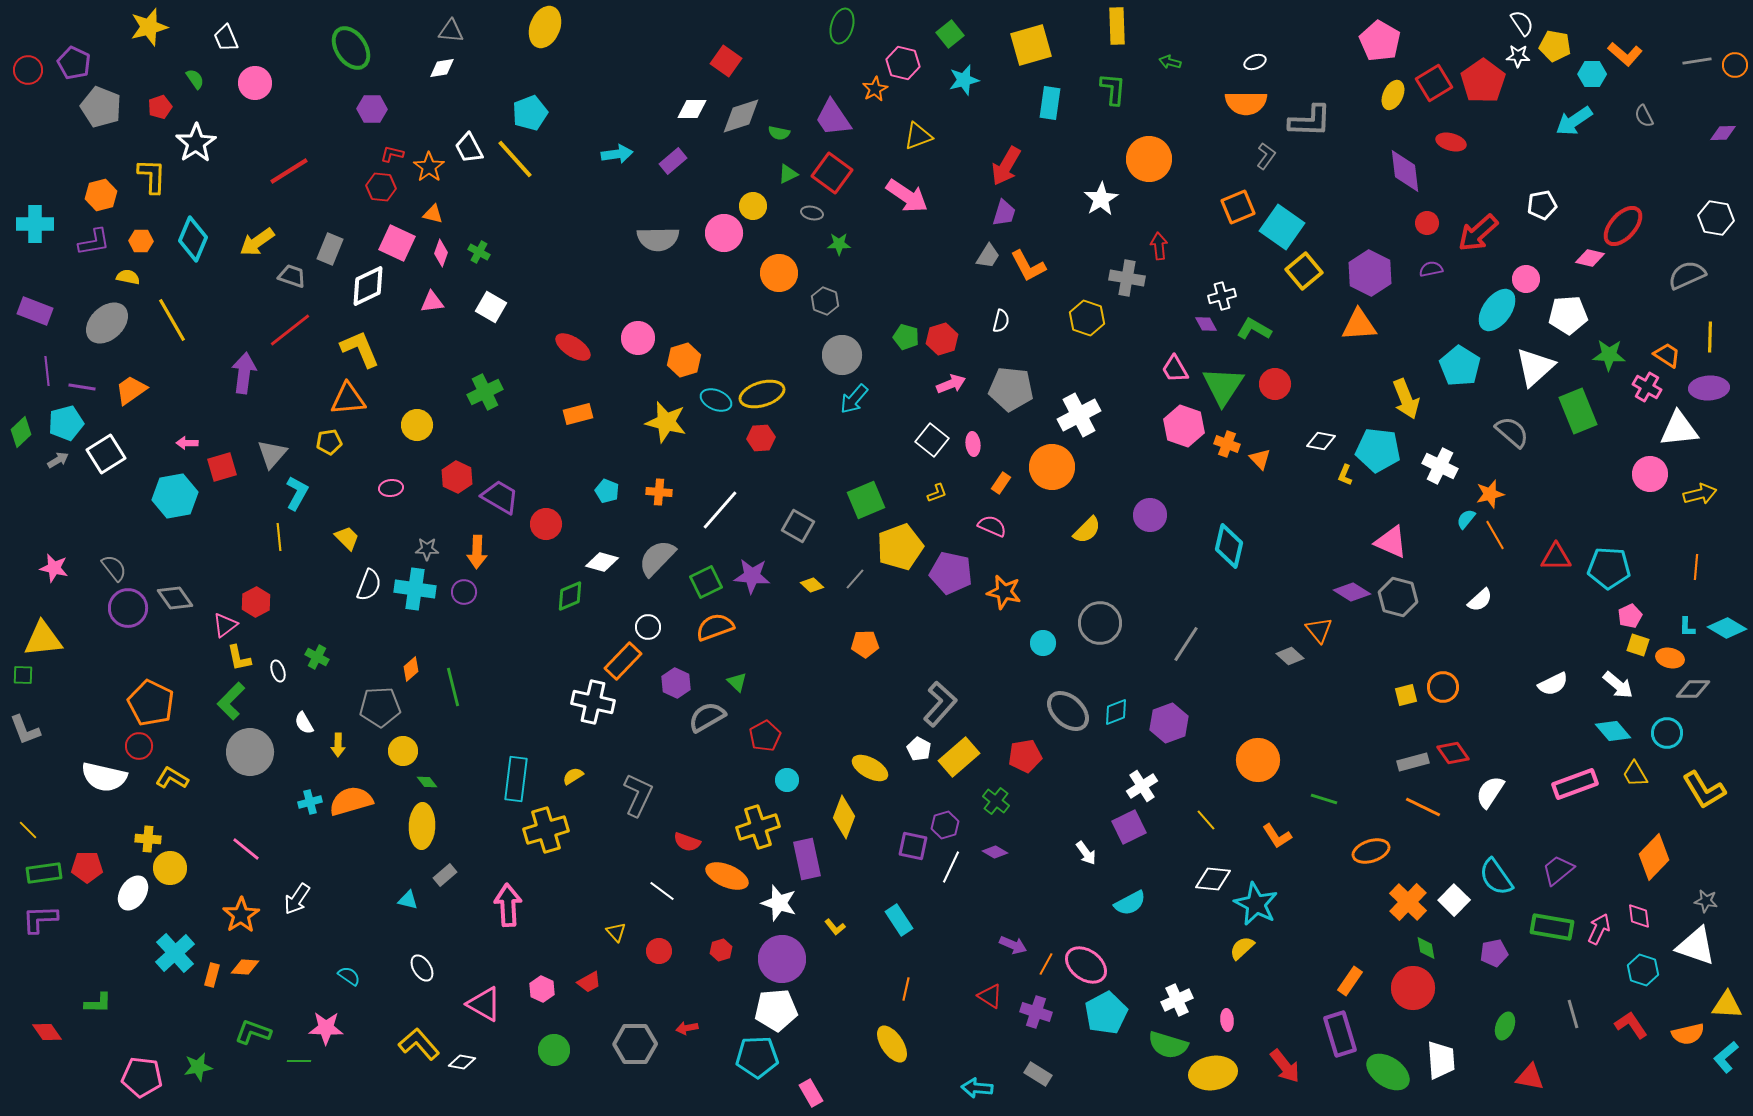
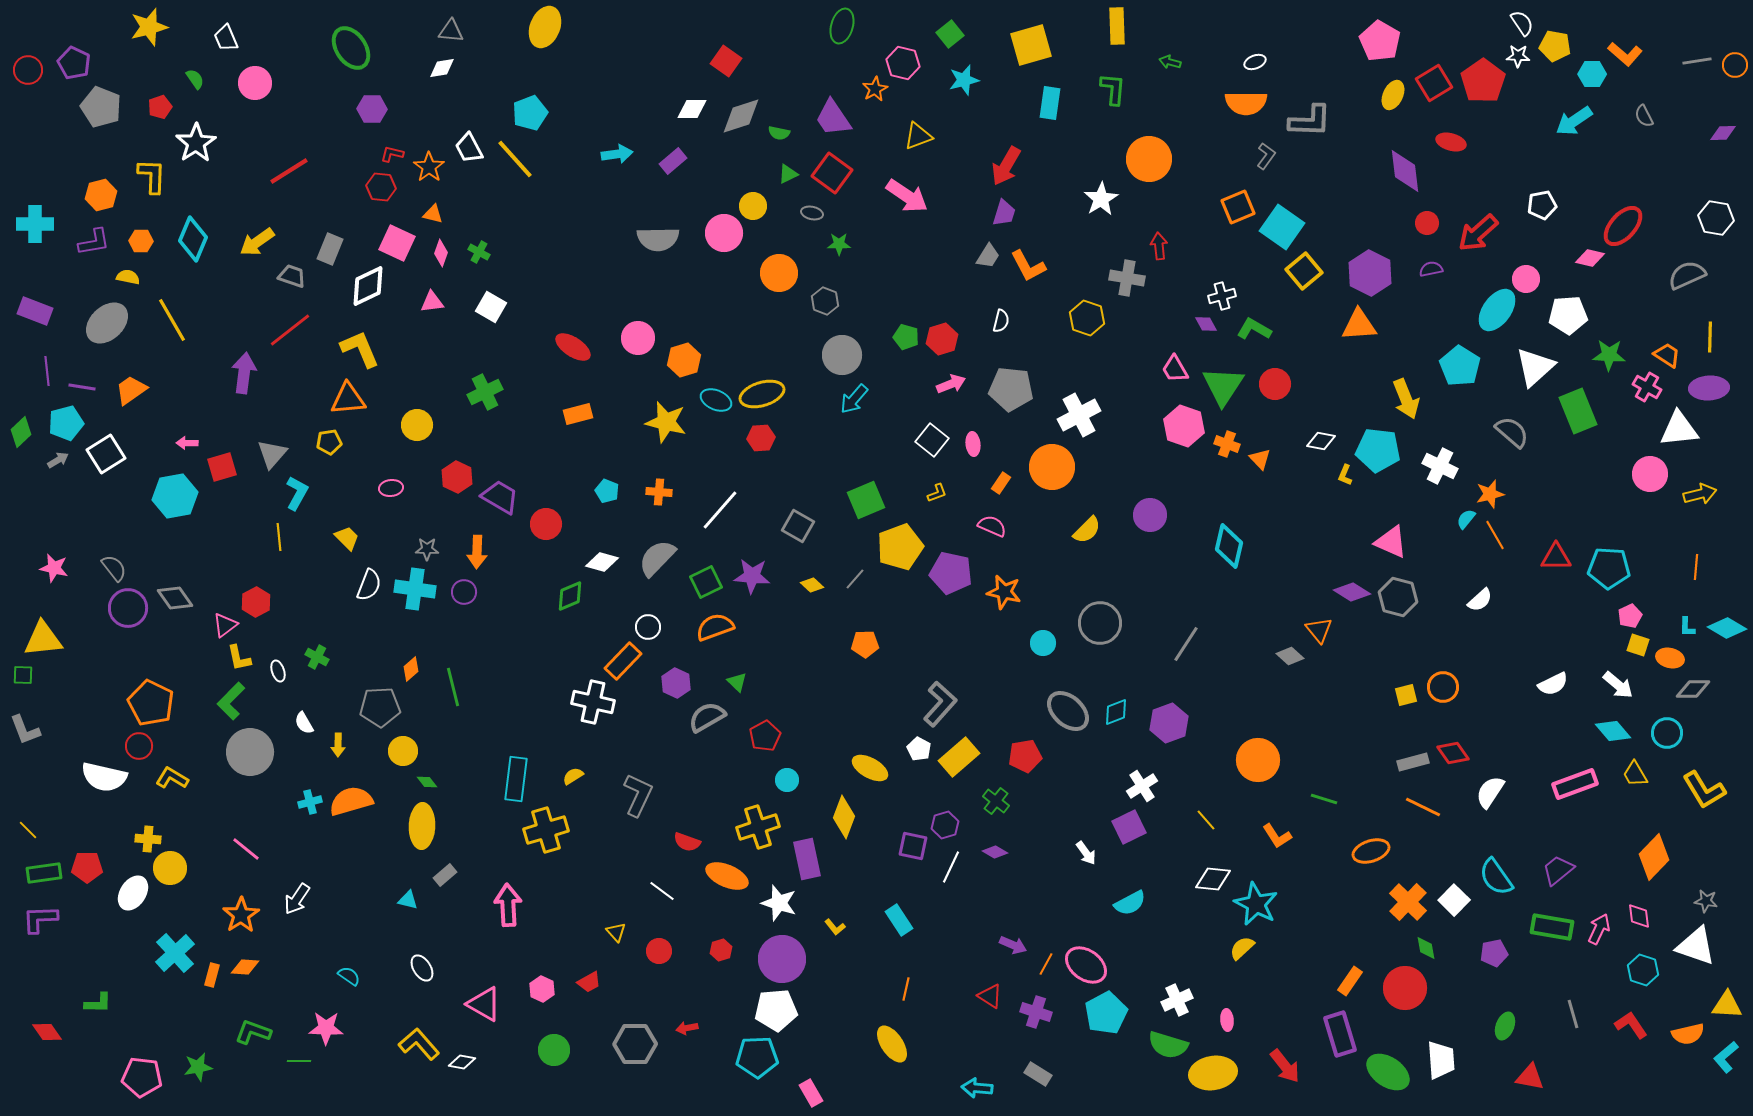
red circle at (1413, 988): moved 8 px left
